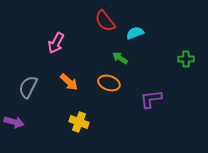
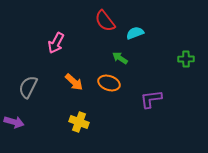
orange arrow: moved 5 px right
